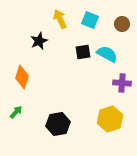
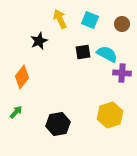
orange diamond: rotated 20 degrees clockwise
purple cross: moved 10 px up
yellow hexagon: moved 4 px up
